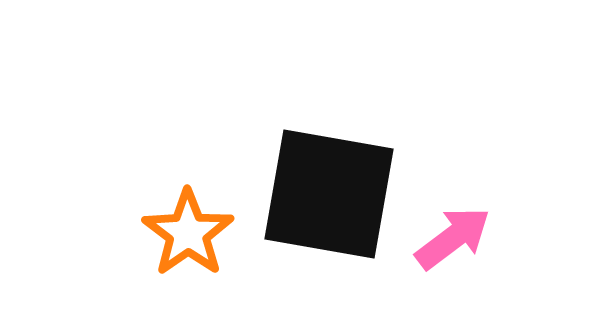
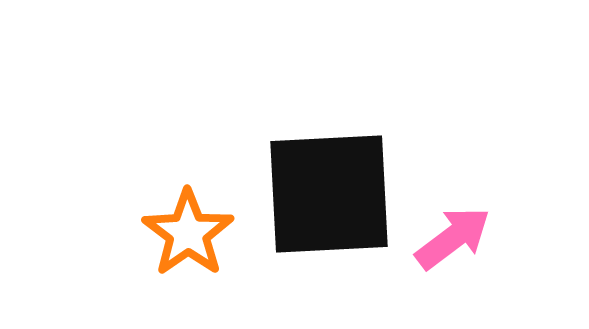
black square: rotated 13 degrees counterclockwise
